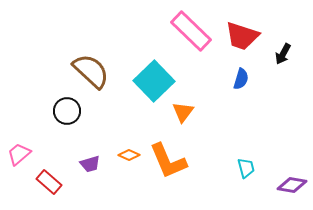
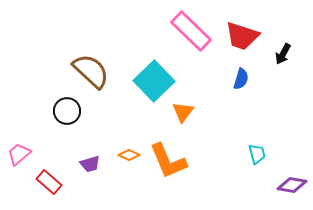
cyan trapezoid: moved 11 px right, 14 px up
